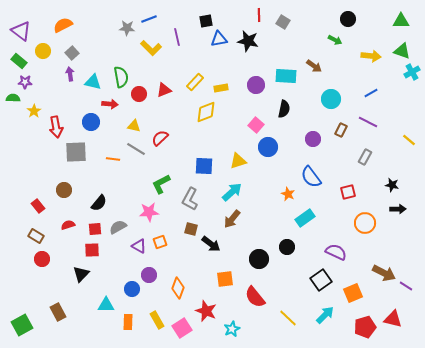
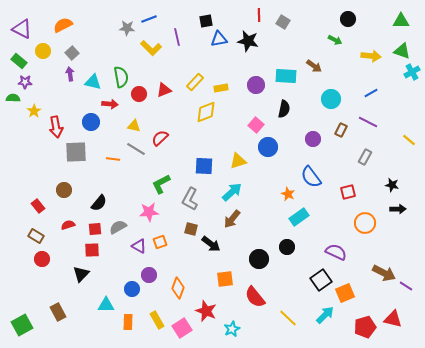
purple triangle at (21, 31): moved 1 px right, 2 px up; rotated 10 degrees counterclockwise
cyan rectangle at (305, 218): moved 6 px left, 1 px up
orange square at (353, 293): moved 8 px left
